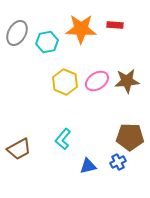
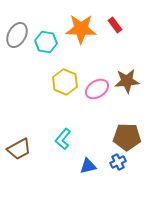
red rectangle: rotated 49 degrees clockwise
gray ellipse: moved 2 px down
cyan hexagon: moved 1 px left; rotated 20 degrees clockwise
pink ellipse: moved 8 px down
brown pentagon: moved 3 px left
